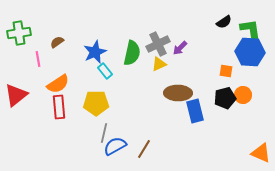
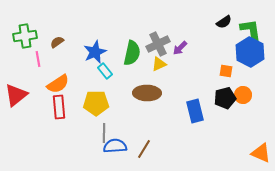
green cross: moved 6 px right, 3 px down
blue hexagon: rotated 24 degrees clockwise
brown ellipse: moved 31 px left
gray line: rotated 12 degrees counterclockwise
blue semicircle: rotated 25 degrees clockwise
